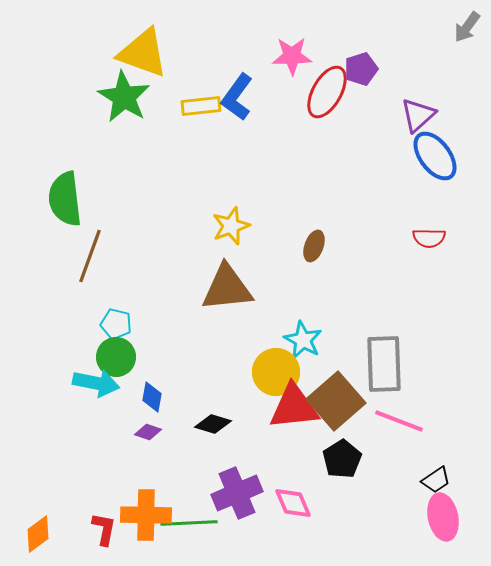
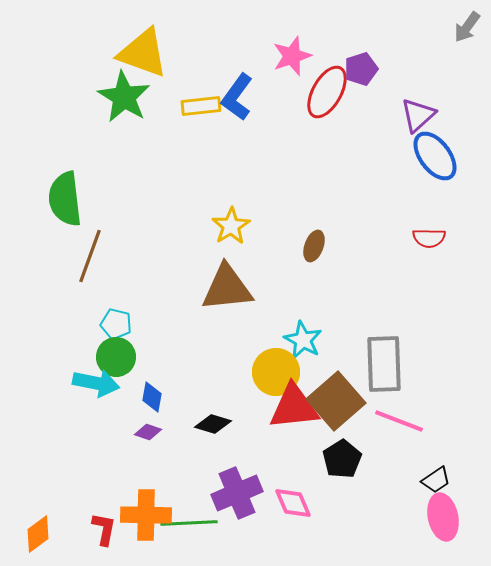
pink star: rotated 18 degrees counterclockwise
yellow star: rotated 12 degrees counterclockwise
